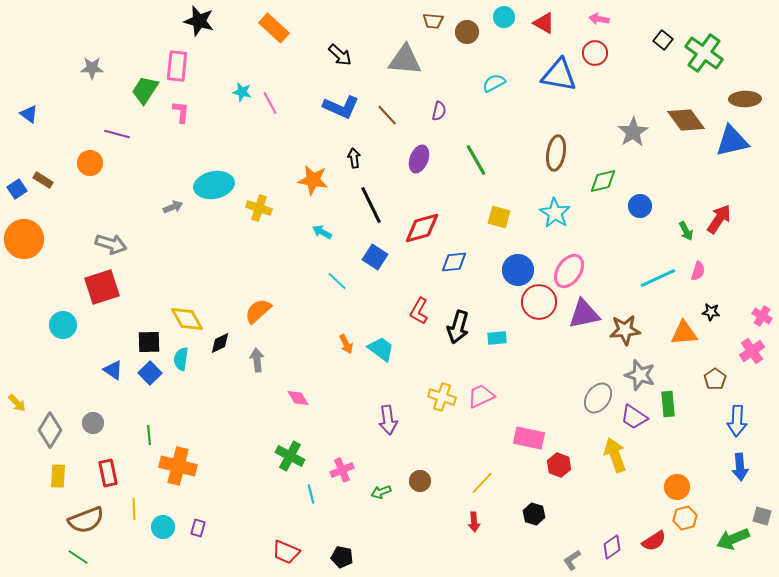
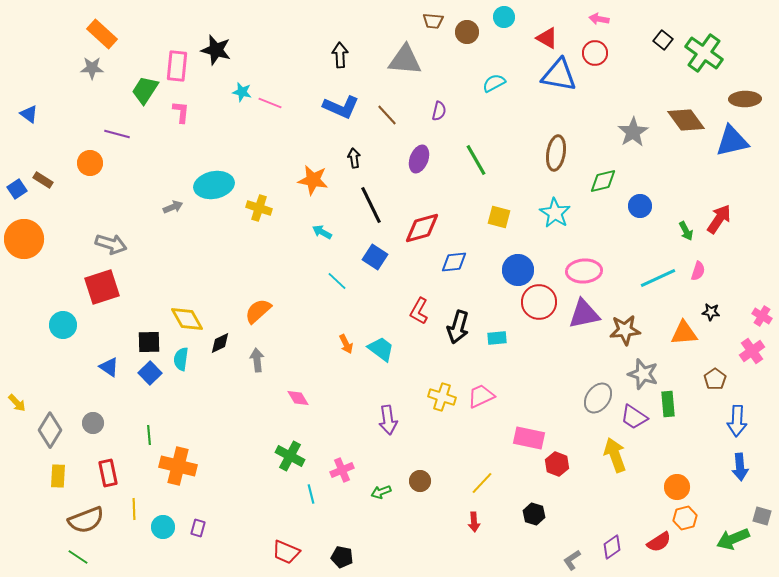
black star at (199, 21): moved 17 px right, 29 px down
red triangle at (544, 23): moved 3 px right, 15 px down
orange rectangle at (274, 28): moved 172 px left, 6 px down
black arrow at (340, 55): rotated 135 degrees counterclockwise
pink line at (270, 103): rotated 40 degrees counterclockwise
pink ellipse at (569, 271): moved 15 px right; rotated 52 degrees clockwise
blue triangle at (113, 370): moved 4 px left, 3 px up
gray star at (640, 375): moved 3 px right, 1 px up
red hexagon at (559, 465): moved 2 px left, 1 px up
red semicircle at (654, 541): moved 5 px right, 1 px down
